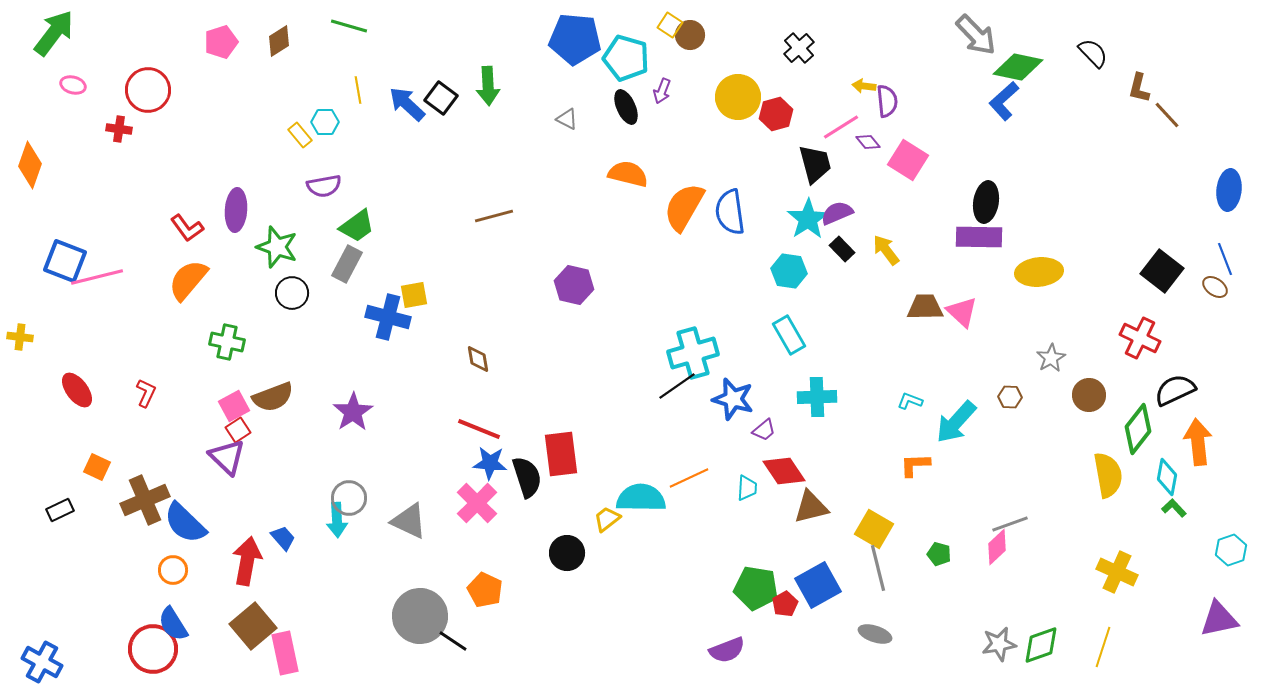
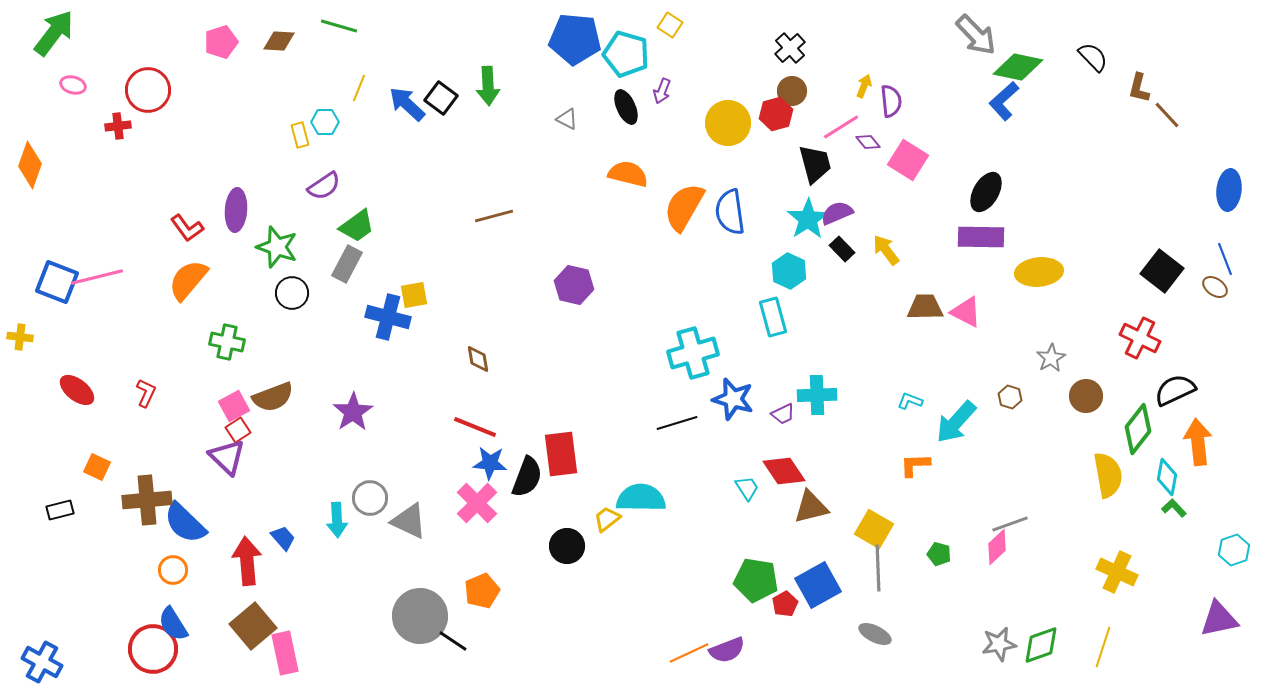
green line at (349, 26): moved 10 px left
brown circle at (690, 35): moved 102 px right, 56 px down
brown diamond at (279, 41): rotated 36 degrees clockwise
black cross at (799, 48): moved 9 px left
black semicircle at (1093, 53): moved 4 px down
cyan pentagon at (626, 58): moved 4 px up
yellow arrow at (864, 86): rotated 105 degrees clockwise
yellow line at (358, 90): moved 1 px right, 2 px up; rotated 32 degrees clockwise
yellow circle at (738, 97): moved 10 px left, 26 px down
purple semicircle at (887, 101): moved 4 px right
red cross at (119, 129): moved 1 px left, 3 px up; rotated 15 degrees counterclockwise
yellow rectangle at (300, 135): rotated 25 degrees clockwise
purple semicircle at (324, 186): rotated 24 degrees counterclockwise
black ellipse at (986, 202): moved 10 px up; rotated 21 degrees clockwise
purple rectangle at (979, 237): moved 2 px right
blue square at (65, 261): moved 8 px left, 21 px down
cyan hexagon at (789, 271): rotated 16 degrees clockwise
pink triangle at (962, 312): moved 4 px right; rotated 16 degrees counterclockwise
cyan rectangle at (789, 335): moved 16 px left, 18 px up; rotated 15 degrees clockwise
black line at (677, 386): moved 37 px down; rotated 18 degrees clockwise
red ellipse at (77, 390): rotated 15 degrees counterclockwise
brown circle at (1089, 395): moved 3 px left, 1 px down
cyan cross at (817, 397): moved 2 px up
brown hexagon at (1010, 397): rotated 15 degrees clockwise
red line at (479, 429): moved 4 px left, 2 px up
purple trapezoid at (764, 430): moved 19 px right, 16 px up; rotated 15 degrees clockwise
black semicircle at (527, 477): rotated 39 degrees clockwise
orange line at (689, 478): moved 175 px down
cyan trapezoid at (747, 488): rotated 36 degrees counterclockwise
gray circle at (349, 498): moved 21 px right
brown cross at (145, 500): moved 2 px right; rotated 18 degrees clockwise
black rectangle at (60, 510): rotated 12 degrees clockwise
cyan hexagon at (1231, 550): moved 3 px right
black circle at (567, 553): moved 7 px up
red arrow at (247, 561): rotated 15 degrees counterclockwise
gray line at (878, 568): rotated 12 degrees clockwise
green pentagon at (756, 588): moved 8 px up
orange pentagon at (485, 590): moved 3 px left, 1 px down; rotated 24 degrees clockwise
gray ellipse at (875, 634): rotated 8 degrees clockwise
